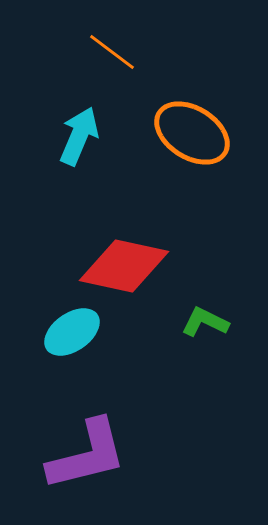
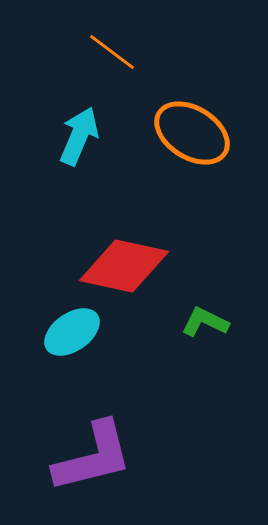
purple L-shape: moved 6 px right, 2 px down
